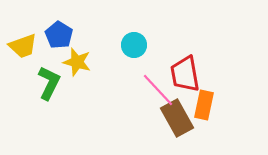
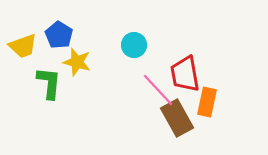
green L-shape: rotated 20 degrees counterclockwise
orange rectangle: moved 3 px right, 3 px up
